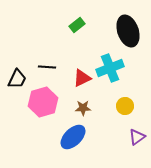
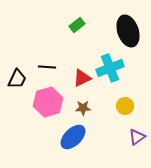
pink hexagon: moved 5 px right
